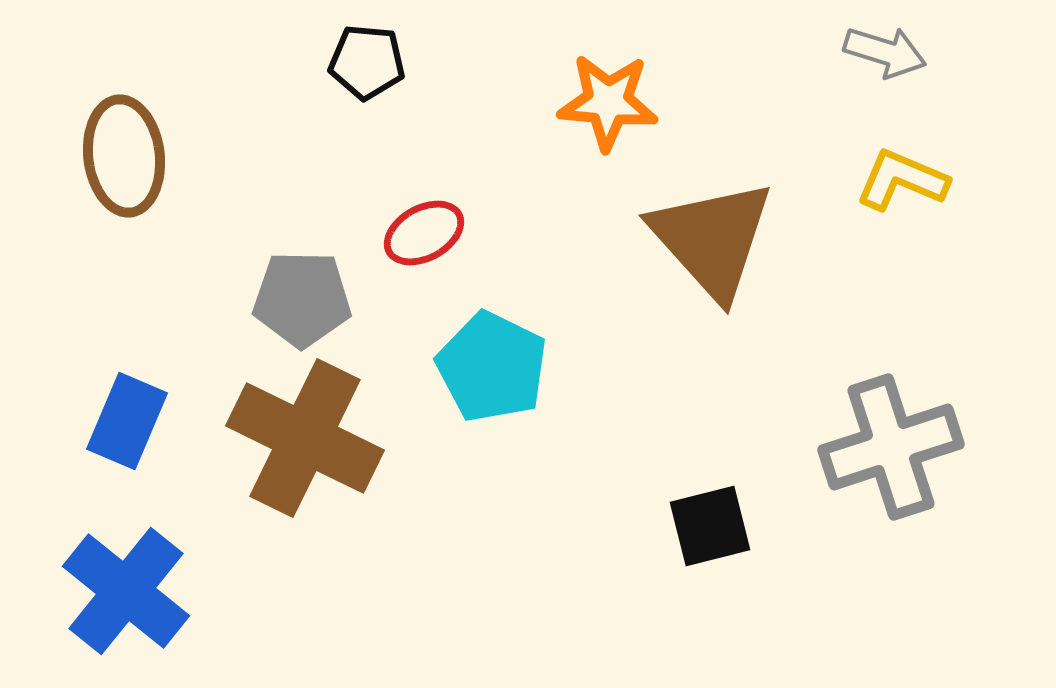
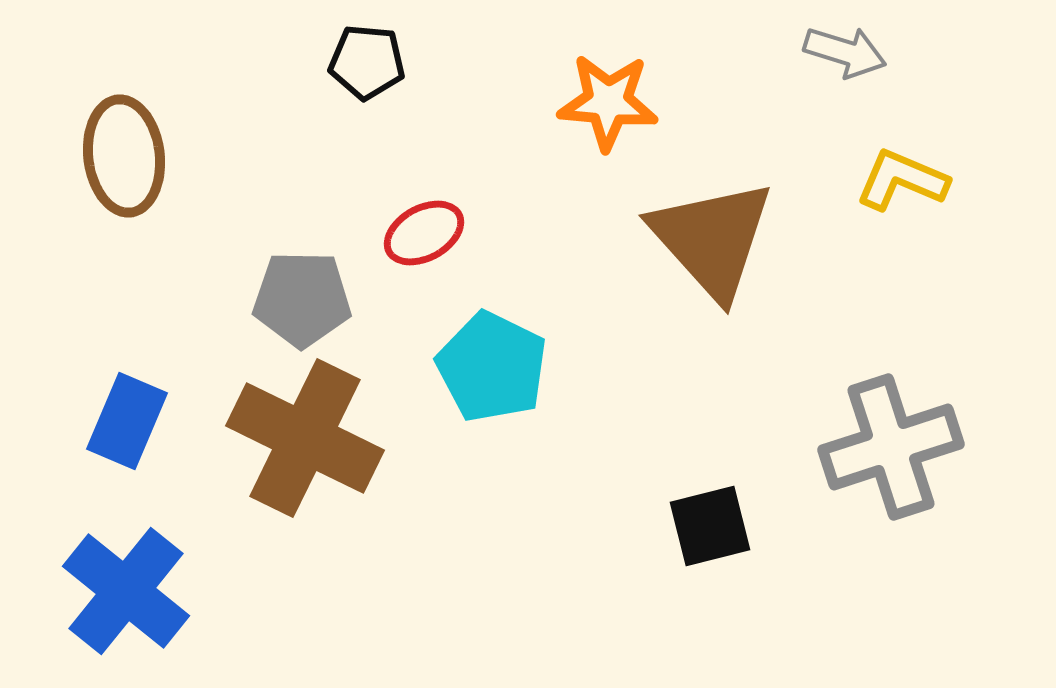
gray arrow: moved 40 px left
